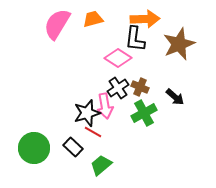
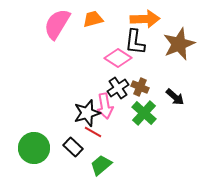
black L-shape: moved 3 px down
green cross: rotated 20 degrees counterclockwise
